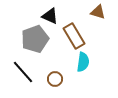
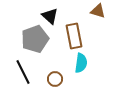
brown triangle: moved 1 px up
black triangle: rotated 18 degrees clockwise
brown rectangle: rotated 20 degrees clockwise
cyan semicircle: moved 2 px left, 1 px down
black line: rotated 15 degrees clockwise
